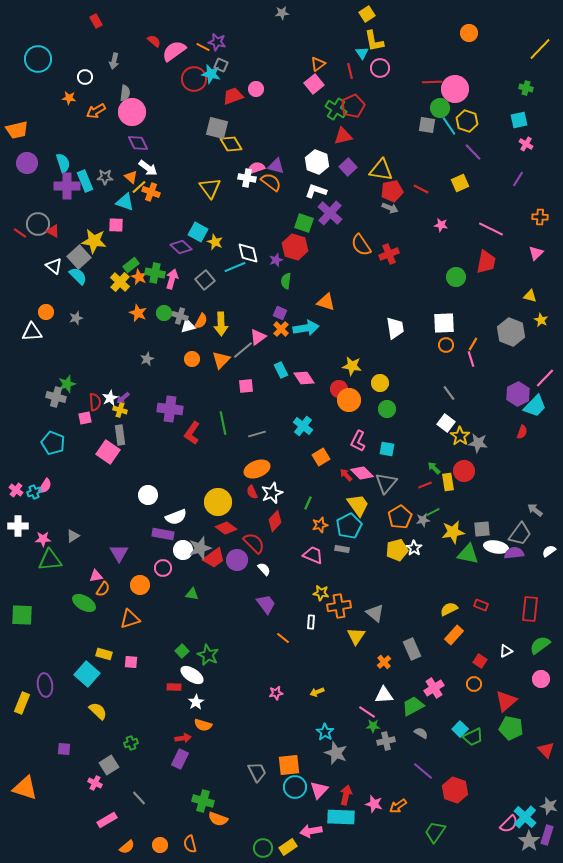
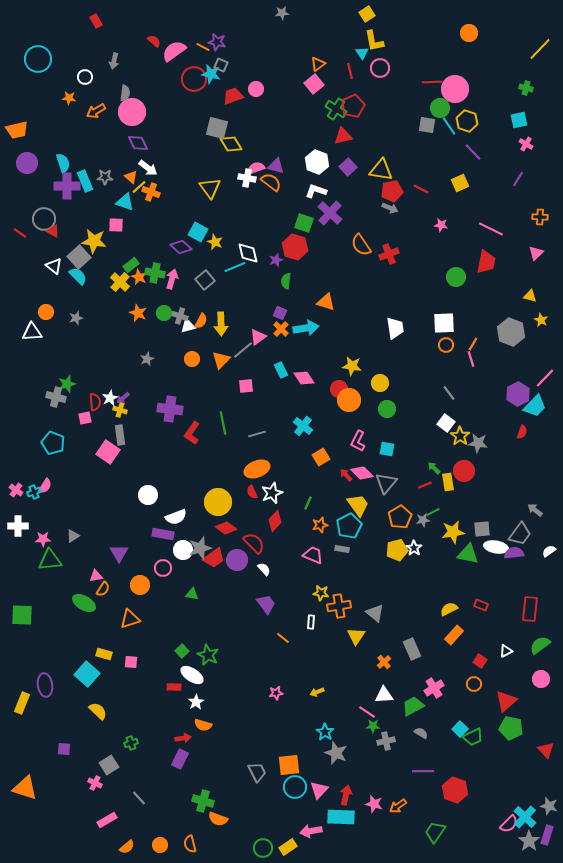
gray circle at (38, 224): moved 6 px right, 5 px up
purple line at (423, 771): rotated 40 degrees counterclockwise
